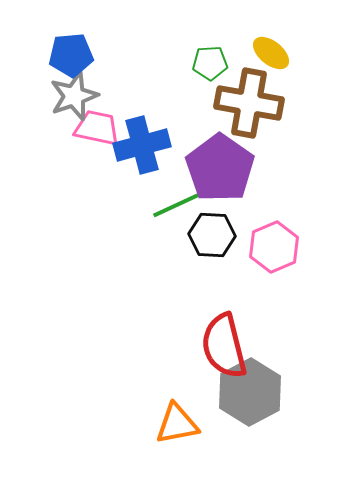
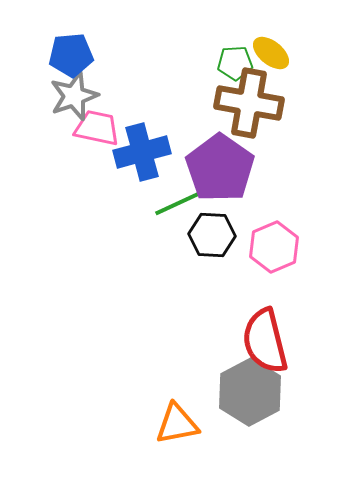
green pentagon: moved 25 px right
blue cross: moved 7 px down
green line: moved 2 px right, 2 px up
red semicircle: moved 41 px right, 5 px up
